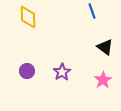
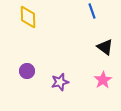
purple star: moved 2 px left, 10 px down; rotated 18 degrees clockwise
